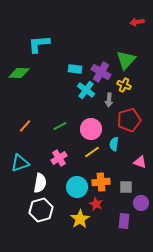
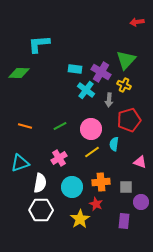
orange line: rotated 64 degrees clockwise
cyan circle: moved 5 px left
purple circle: moved 1 px up
white hexagon: rotated 15 degrees clockwise
